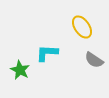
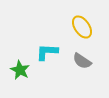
cyan L-shape: moved 1 px up
gray semicircle: moved 12 px left, 1 px down
